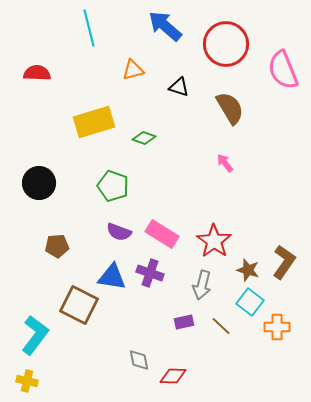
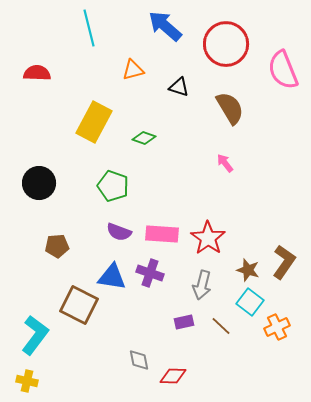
yellow rectangle: rotated 45 degrees counterclockwise
pink rectangle: rotated 28 degrees counterclockwise
red star: moved 6 px left, 3 px up
orange cross: rotated 25 degrees counterclockwise
